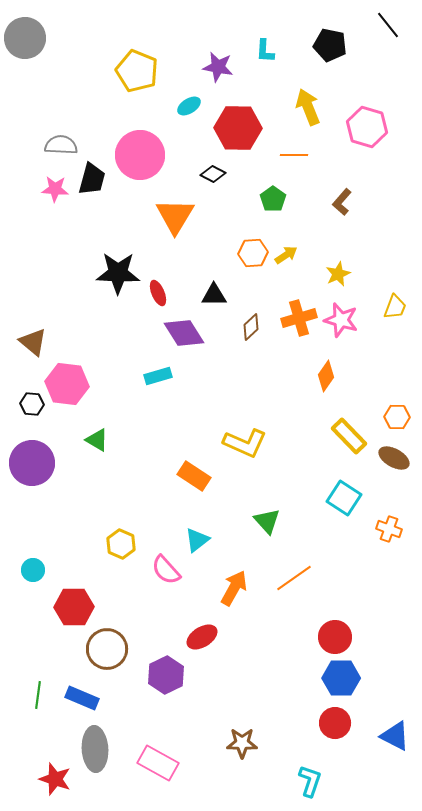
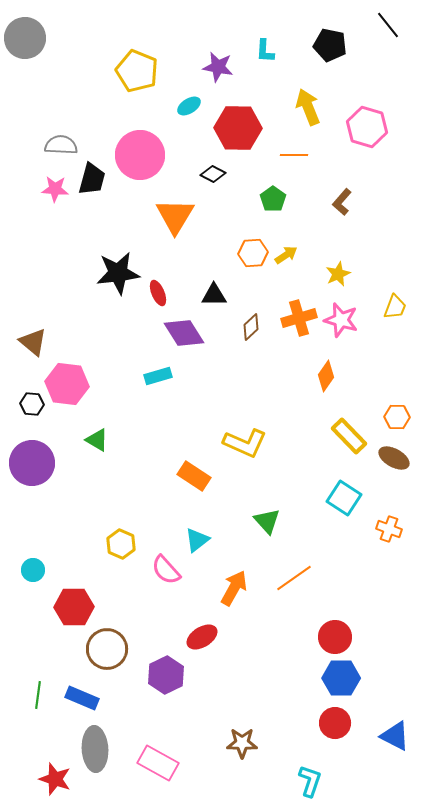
black star at (118, 273): rotated 9 degrees counterclockwise
